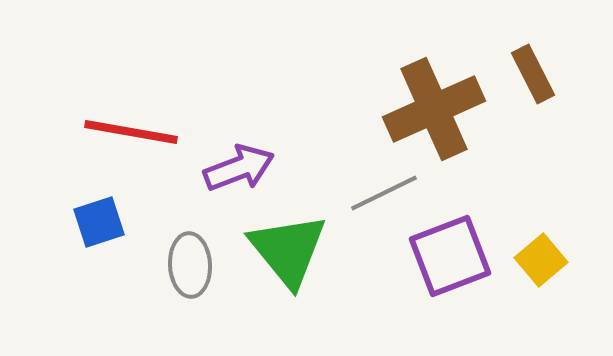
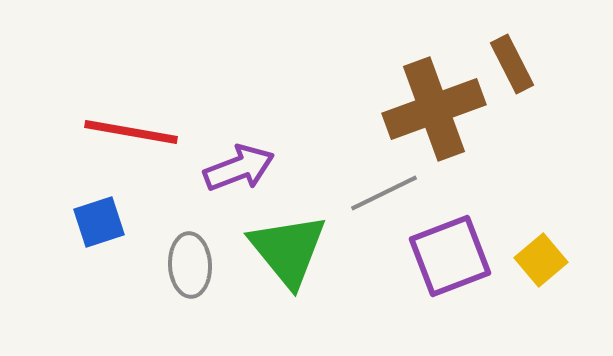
brown rectangle: moved 21 px left, 10 px up
brown cross: rotated 4 degrees clockwise
